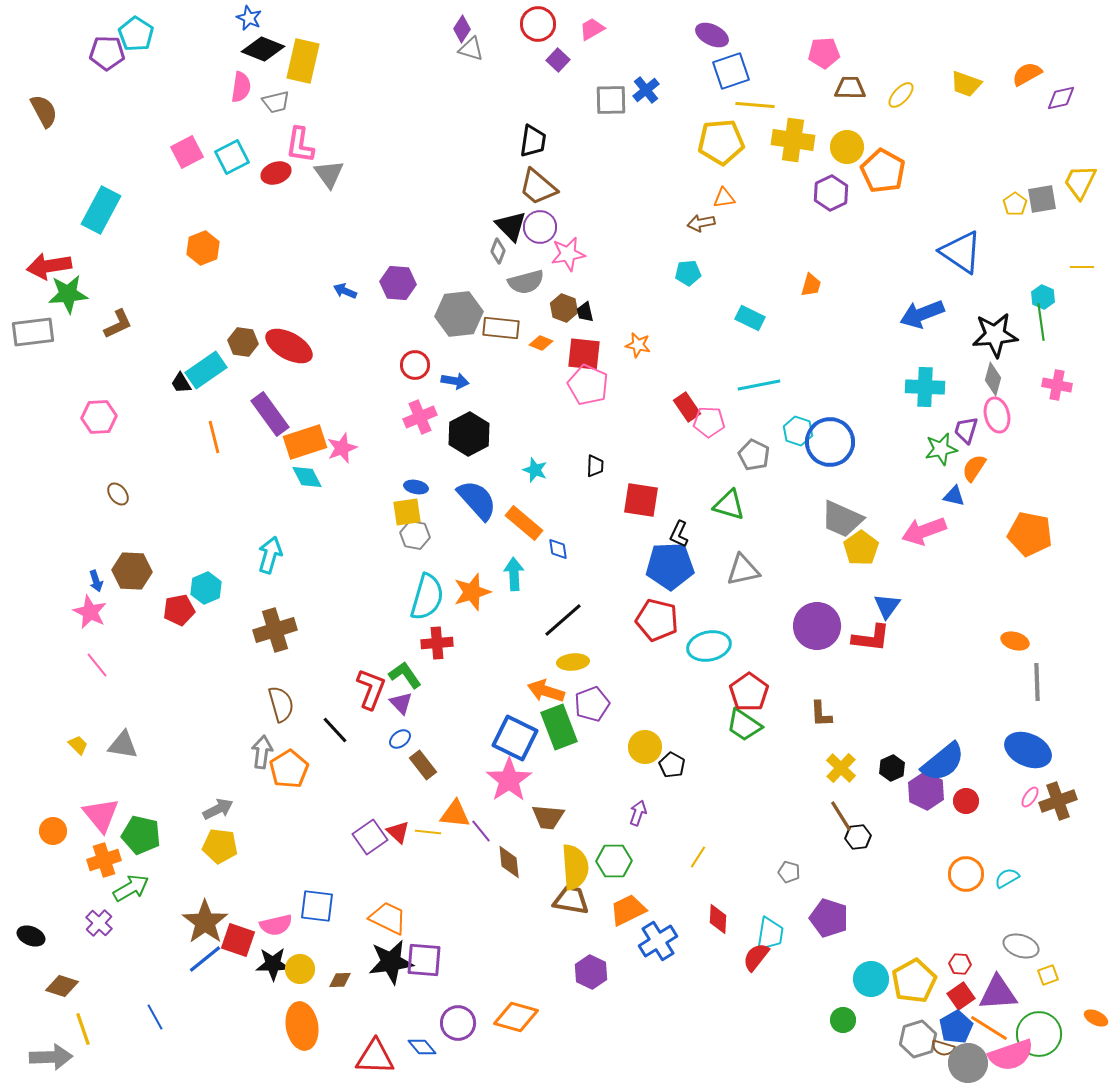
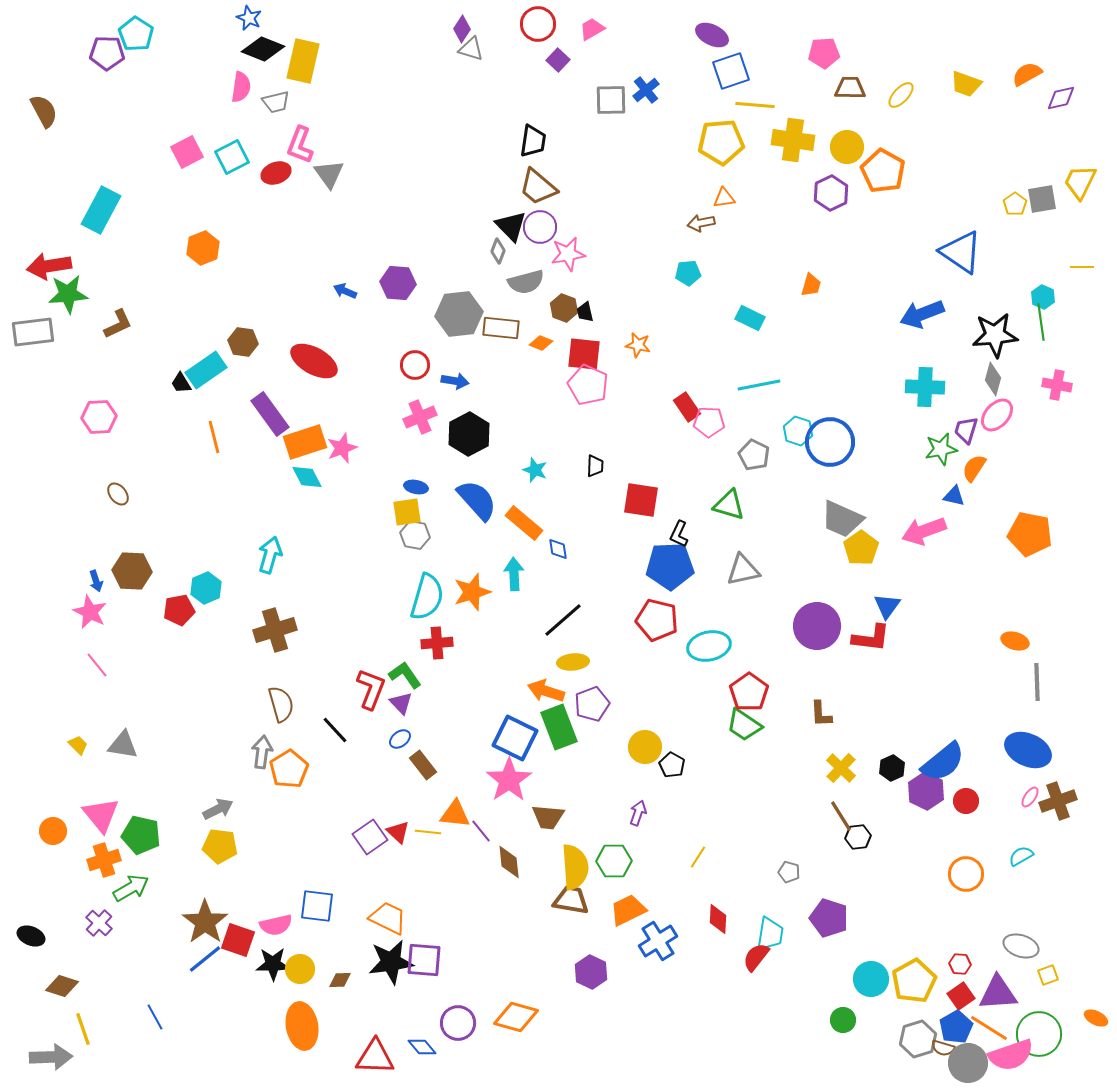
pink L-shape at (300, 145): rotated 12 degrees clockwise
red ellipse at (289, 346): moved 25 px right, 15 px down
pink ellipse at (997, 415): rotated 56 degrees clockwise
cyan semicircle at (1007, 878): moved 14 px right, 22 px up
